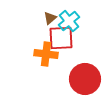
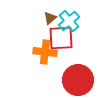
orange cross: moved 1 px left, 2 px up
red circle: moved 7 px left, 1 px down
